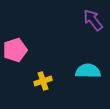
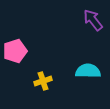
pink pentagon: moved 1 px down
